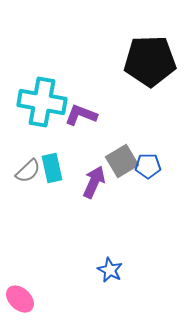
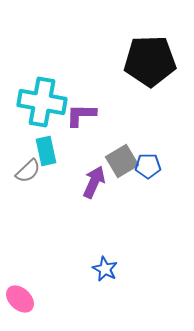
purple L-shape: rotated 20 degrees counterclockwise
cyan rectangle: moved 6 px left, 17 px up
blue star: moved 5 px left, 1 px up
